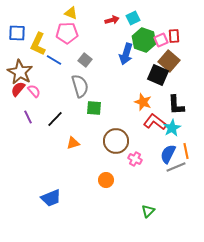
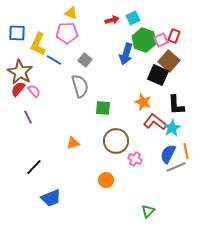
red rectangle: rotated 24 degrees clockwise
green square: moved 9 px right
black line: moved 21 px left, 48 px down
